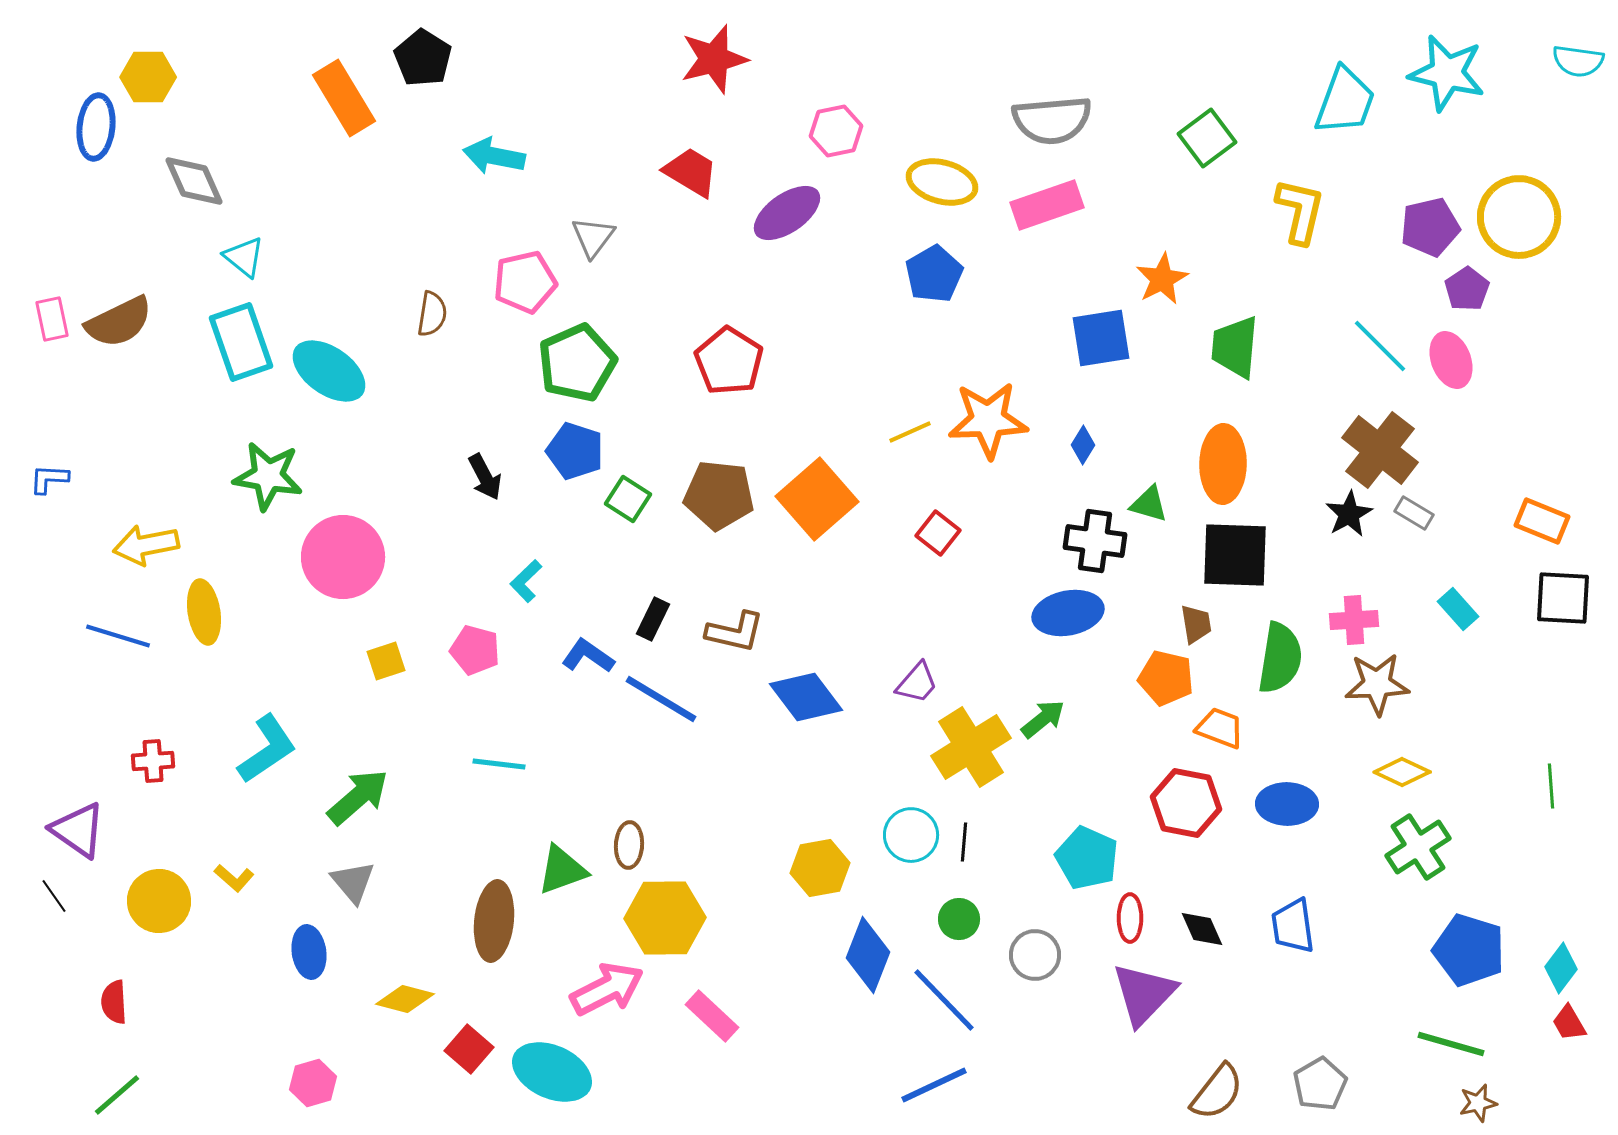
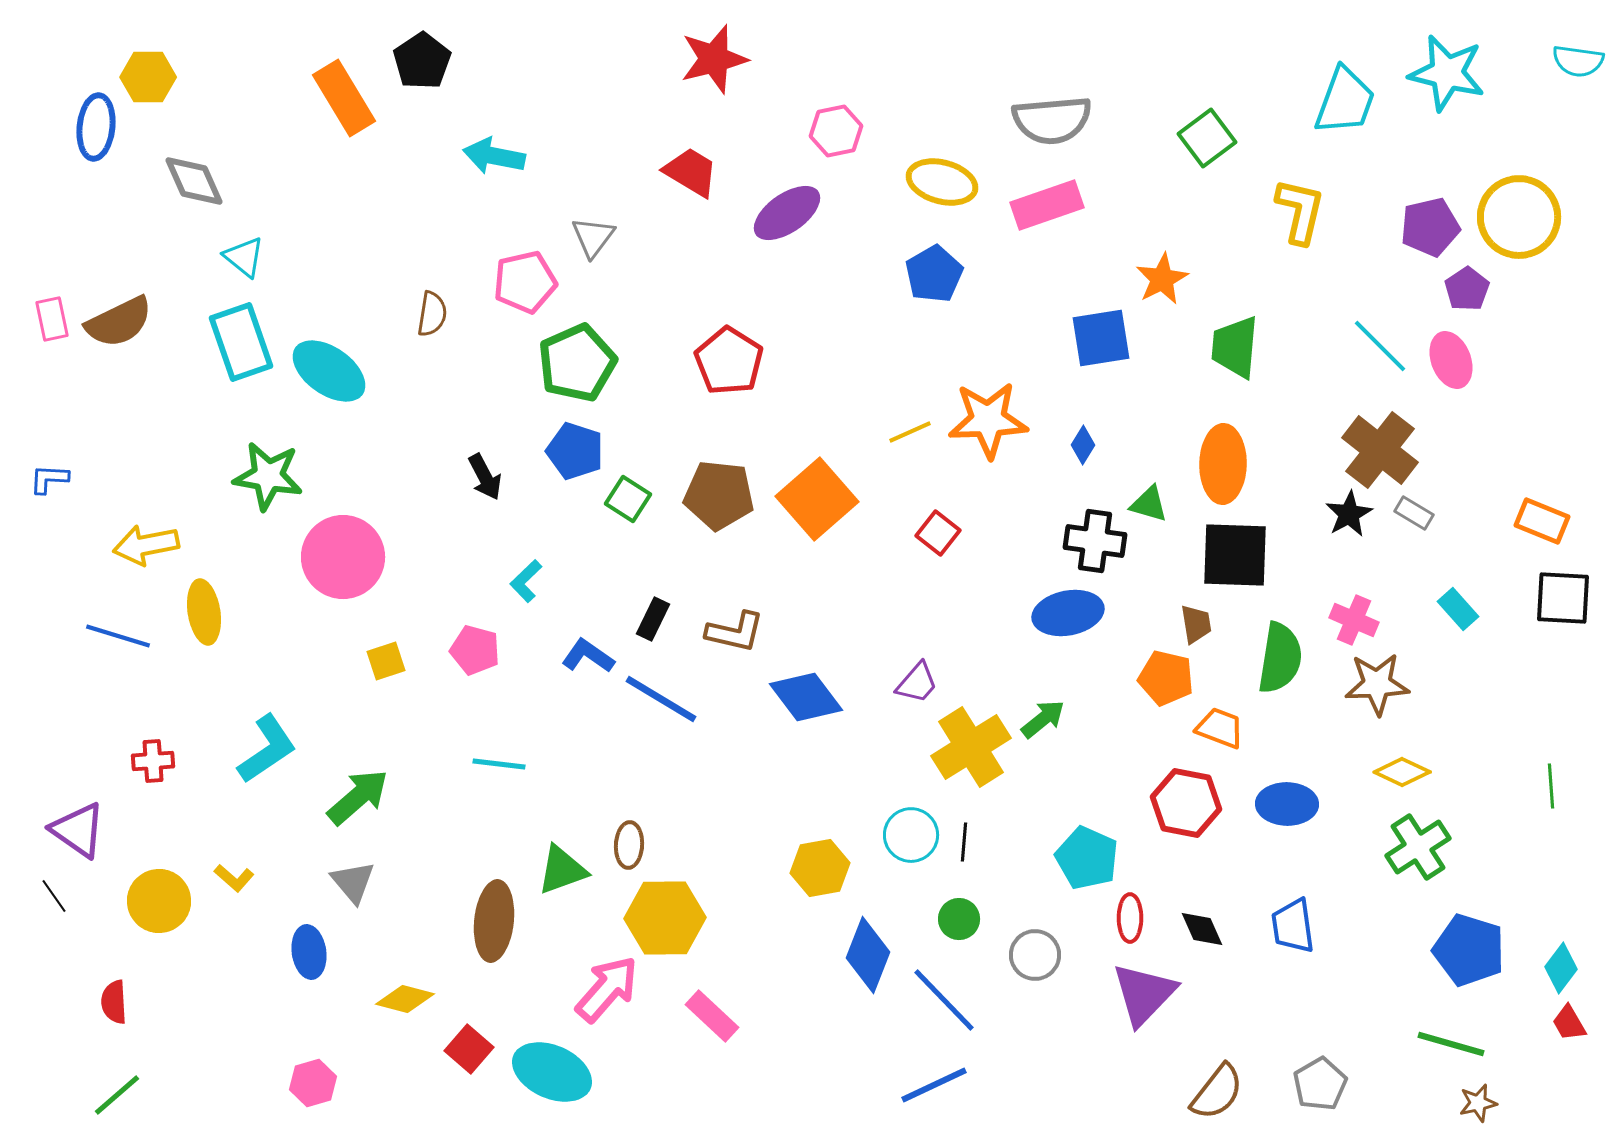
black pentagon at (423, 58): moved 1 px left, 3 px down; rotated 6 degrees clockwise
pink cross at (1354, 620): rotated 27 degrees clockwise
pink arrow at (607, 989): rotated 22 degrees counterclockwise
